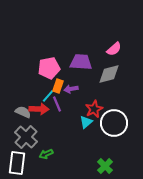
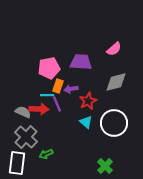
gray diamond: moved 7 px right, 8 px down
cyan line: moved 1 px left, 1 px up; rotated 48 degrees clockwise
red star: moved 6 px left, 8 px up
cyan triangle: rotated 40 degrees counterclockwise
